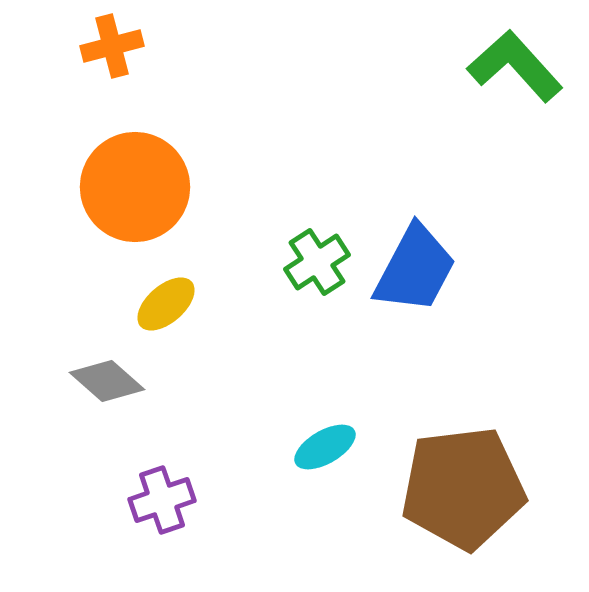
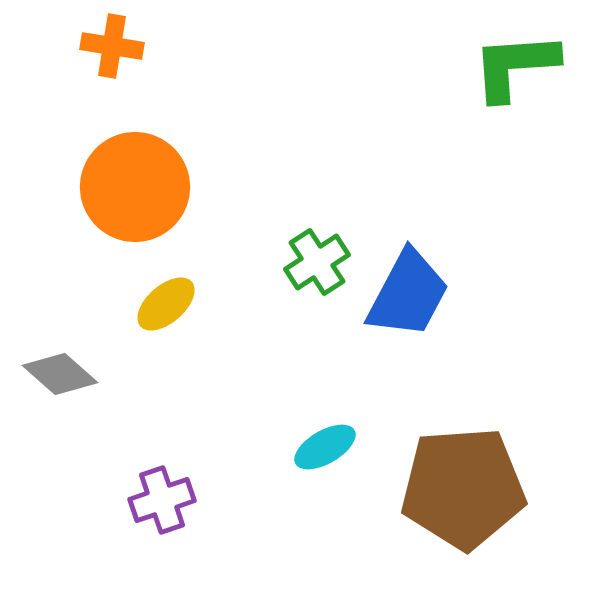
orange cross: rotated 24 degrees clockwise
green L-shape: rotated 52 degrees counterclockwise
blue trapezoid: moved 7 px left, 25 px down
gray diamond: moved 47 px left, 7 px up
brown pentagon: rotated 3 degrees clockwise
